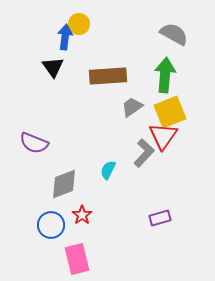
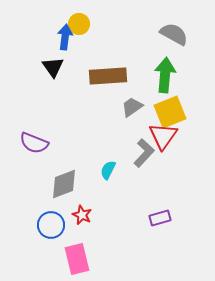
red star: rotated 12 degrees counterclockwise
